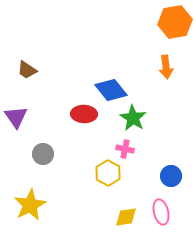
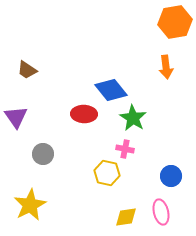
yellow hexagon: moved 1 px left; rotated 15 degrees counterclockwise
